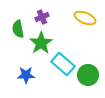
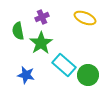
green semicircle: moved 2 px down
cyan rectangle: moved 1 px right, 1 px down
blue star: rotated 12 degrees clockwise
